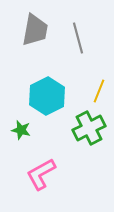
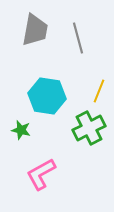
cyan hexagon: rotated 24 degrees counterclockwise
